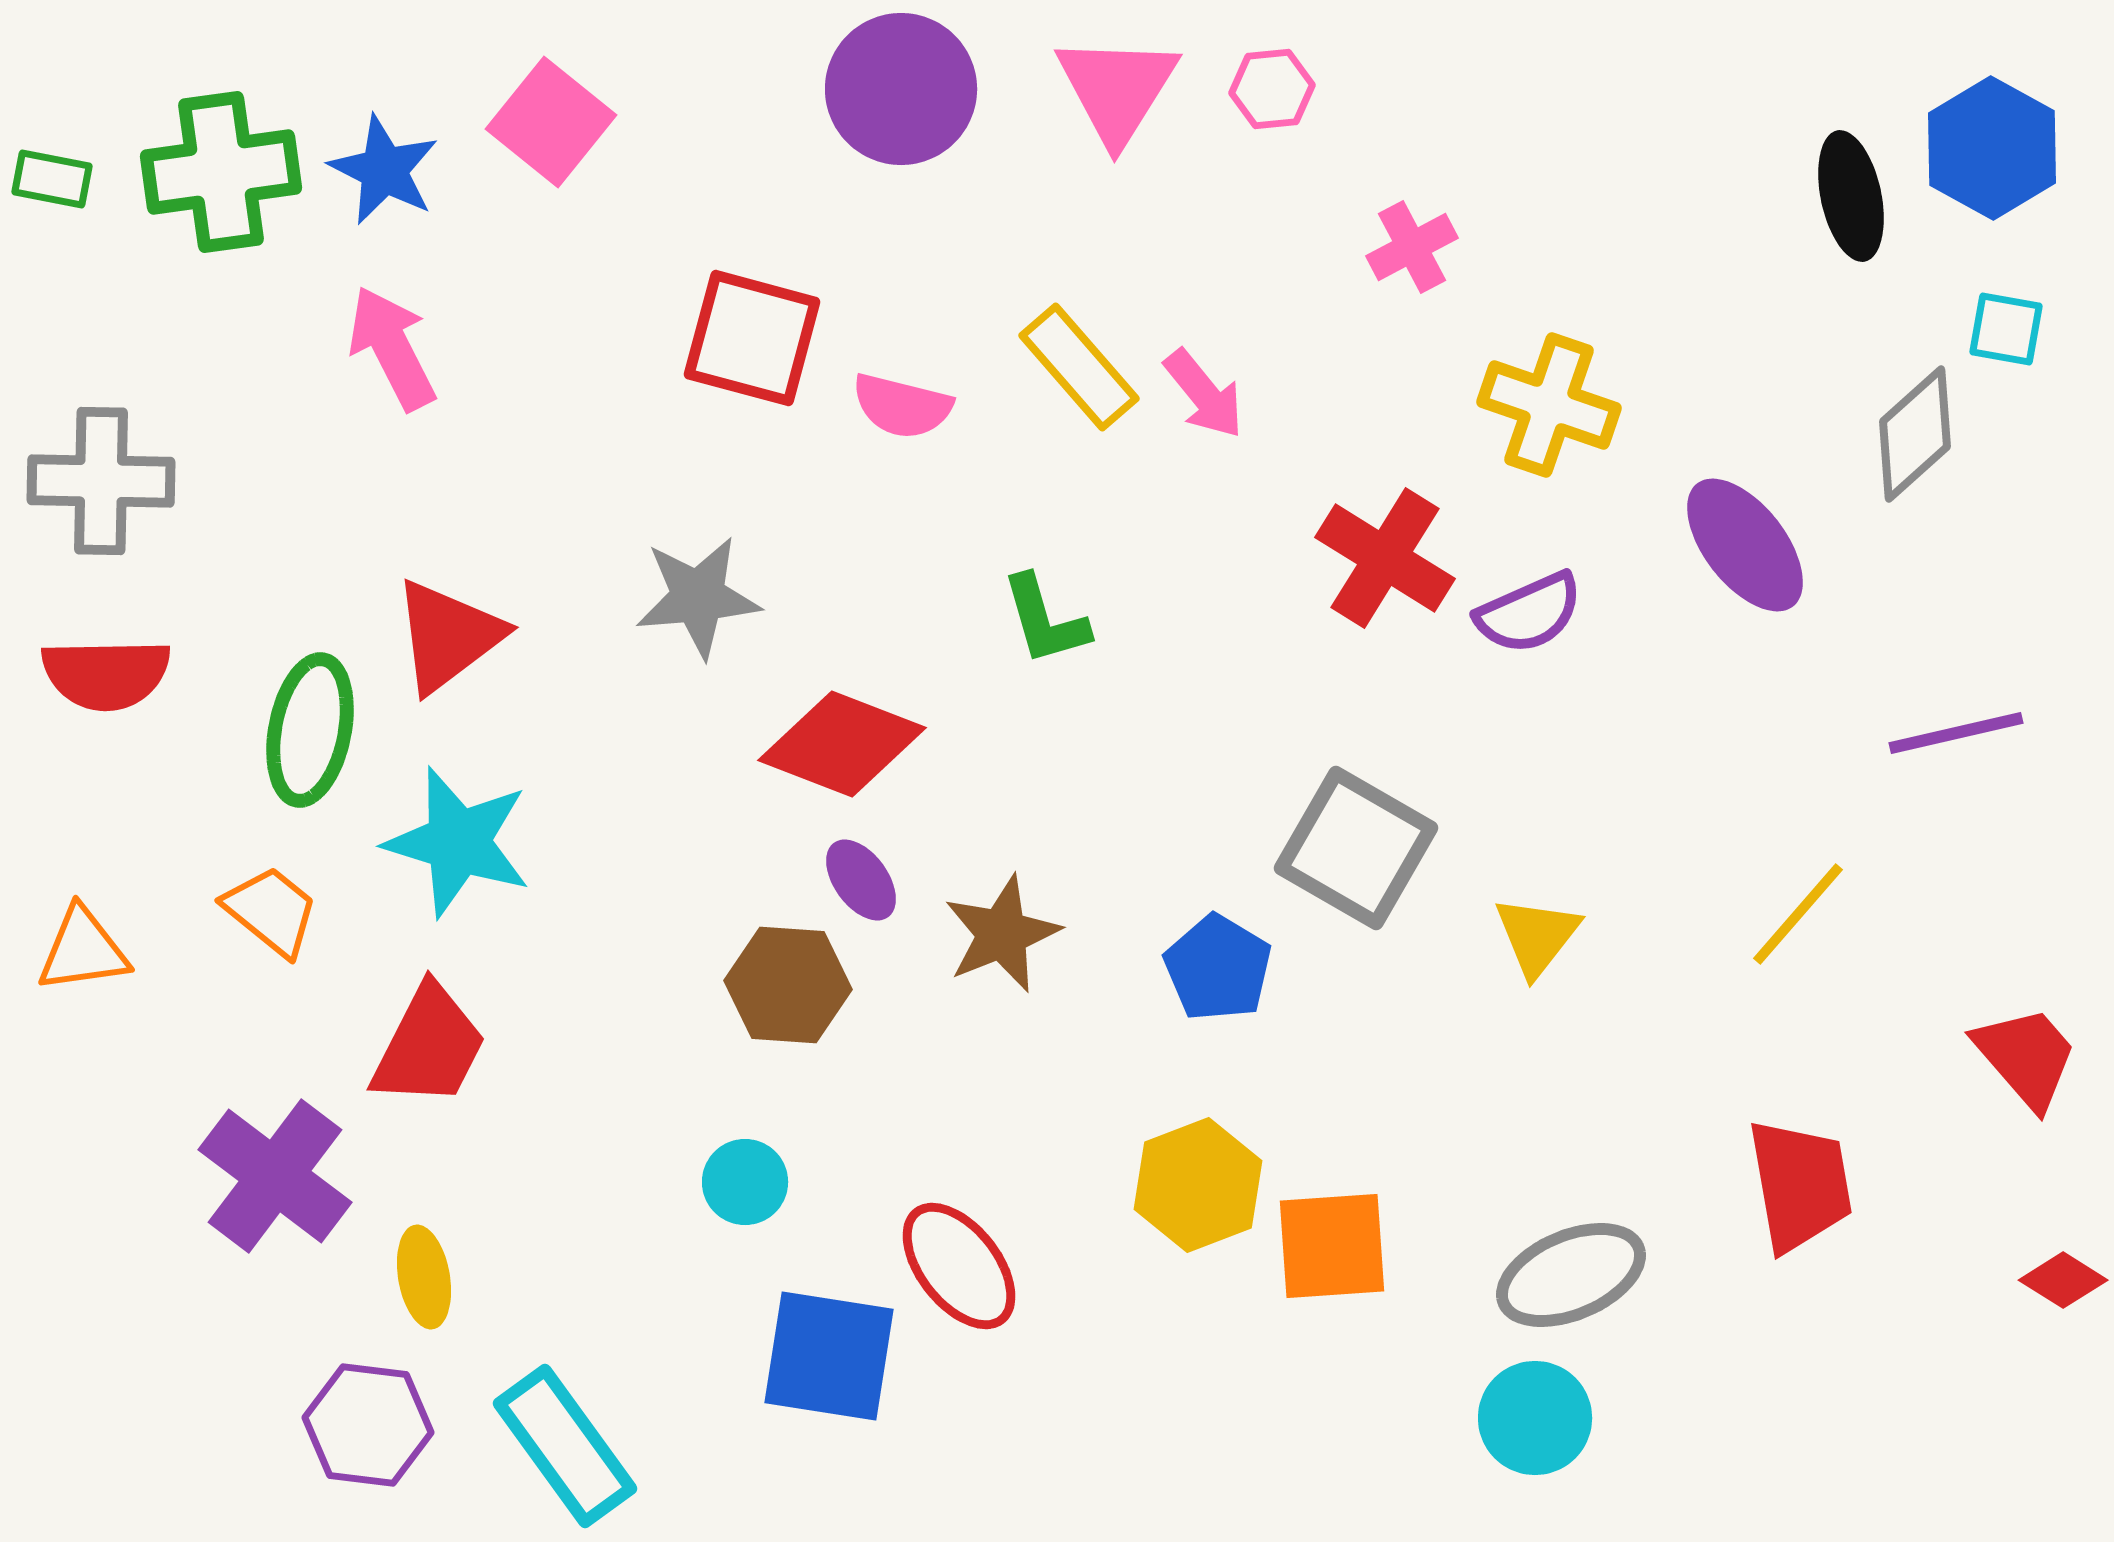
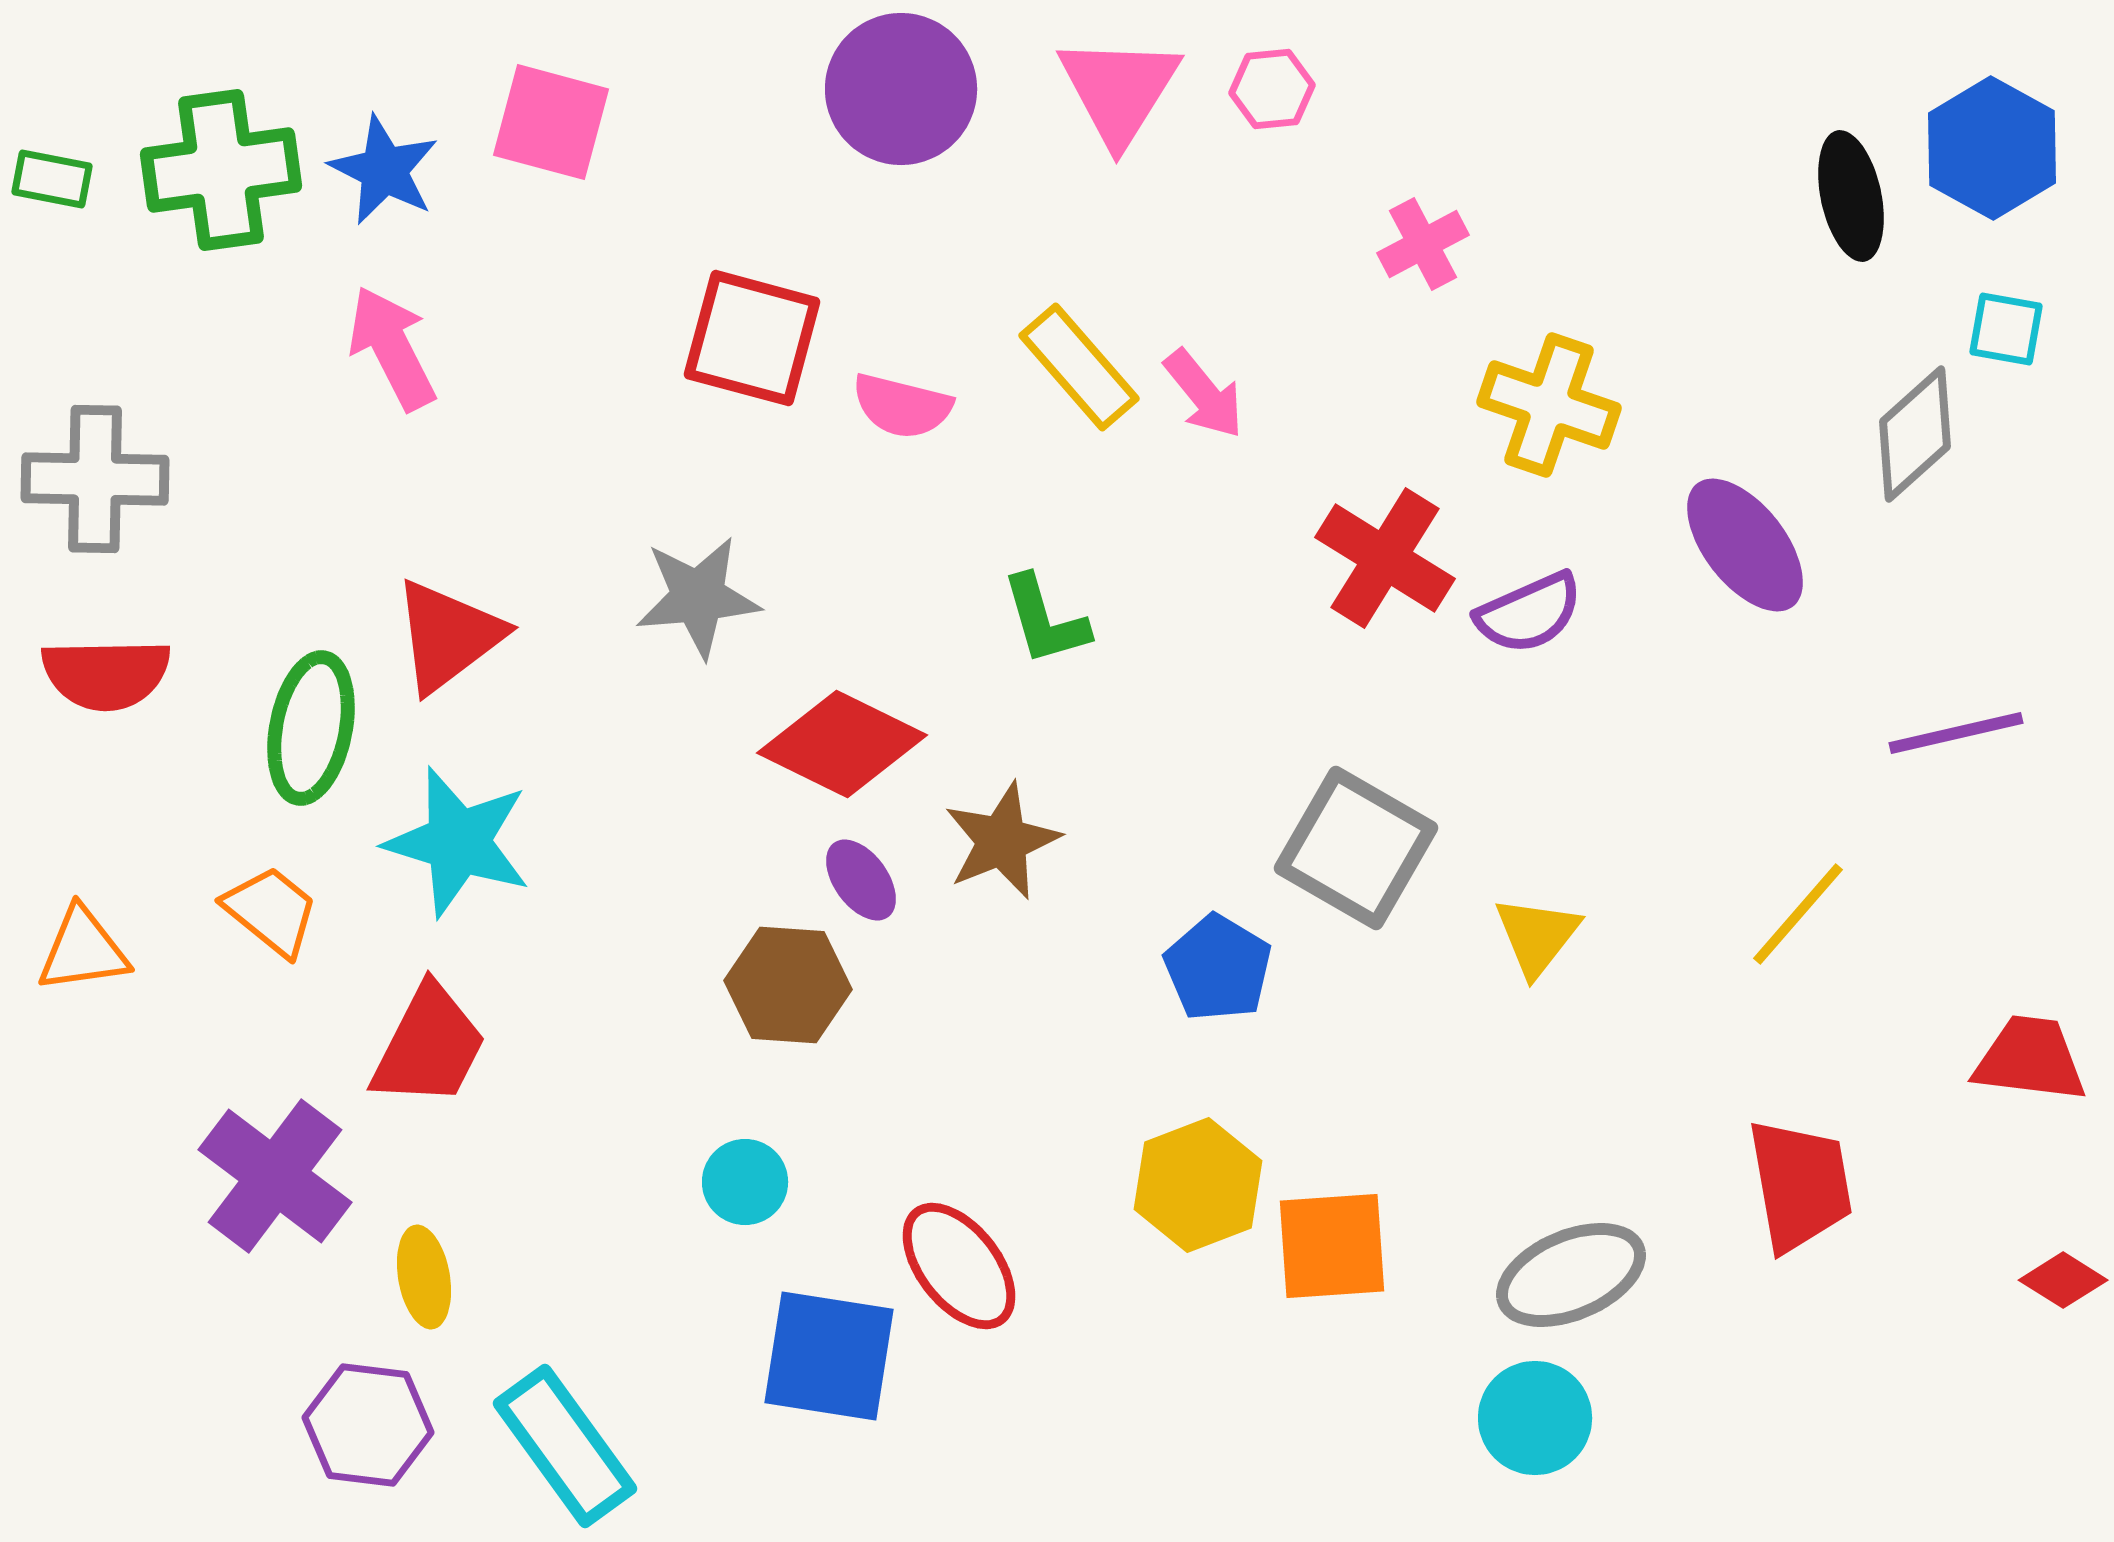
pink triangle at (1117, 89): moved 2 px right, 1 px down
pink square at (551, 122): rotated 24 degrees counterclockwise
green cross at (221, 172): moved 2 px up
pink cross at (1412, 247): moved 11 px right, 3 px up
gray cross at (101, 481): moved 6 px left, 2 px up
green ellipse at (310, 730): moved 1 px right, 2 px up
red diamond at (842, 744): rotated 5 degrees clockwise
brown star at (1002, 934): moved 93 px up
red trapezoid at (2026, 1057): moved 4 px right, 2 px down; rotated 42 degrees counterclockwise
